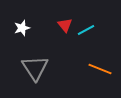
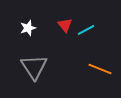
white star: moved 6 px right
gray triangle: moved 1 px left, 1 px up
